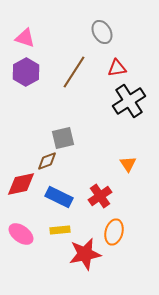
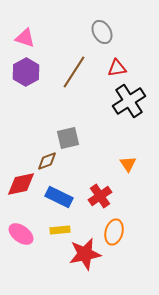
gray square: moved 5 px right
